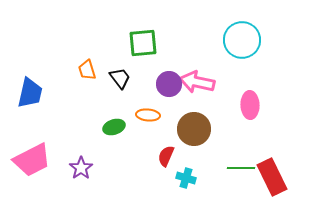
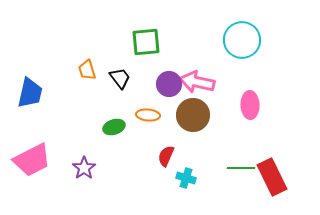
green square: moved 3 px right, 1 px up
brown circle: moved 1 px left, 14 px up
purple star: moved 3 px right
